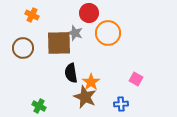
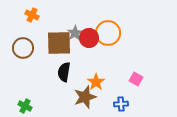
red circle: moved 25 px down
gray star: rotated 21 degrees clockwise
black semicircle: moved 7 px left, 1 px up; rotated 18 degrees clockwise
orange star: moved 5 px right
brown star: rotated 30 degrees clockwise
green cross: moved 14 px left
